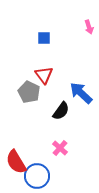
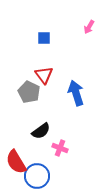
pink arrow: rotated 48 degrees clockwise
blue arrow: moved 5 px left; rotated 30 degrees clockwise
black semicircle: moved 20 px left, 20 px down; rotated 18 degrees clockwise
pink cross: rotated 21 degrees counterclockwise
